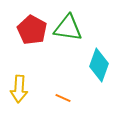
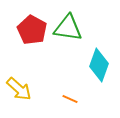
yellow arrow: rotated 52 degrees counterclockwise
orange line: moved 7 px right, 1 px down
